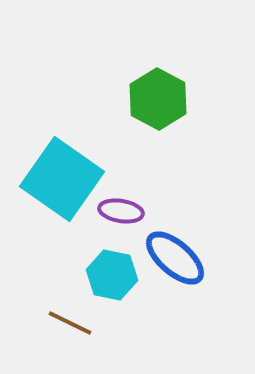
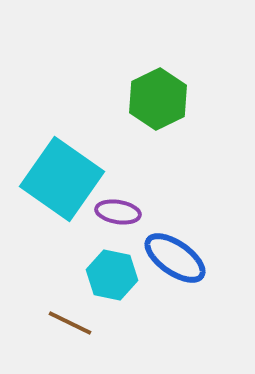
green hexagon: rotated 6 degrees clockwise
purple ellipse: moved 3 px left, 1 px down
blue ellipse: rotated 6 degrees counterclockwise
